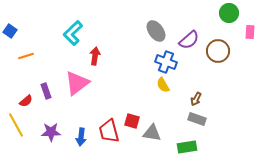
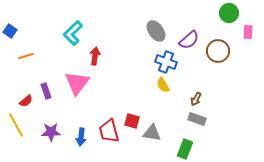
pink rectangle: moved 2 px left
pink triangle: rotated 16 degrees counterclockwise
green rectangle: moved 2 px left, 2 px down; rotated 60 degrees counterclockwise
